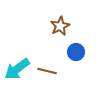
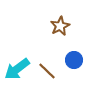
blue circle: moved 2 px left, 8 px down
brown line: rotated 30 degrees clockwise
